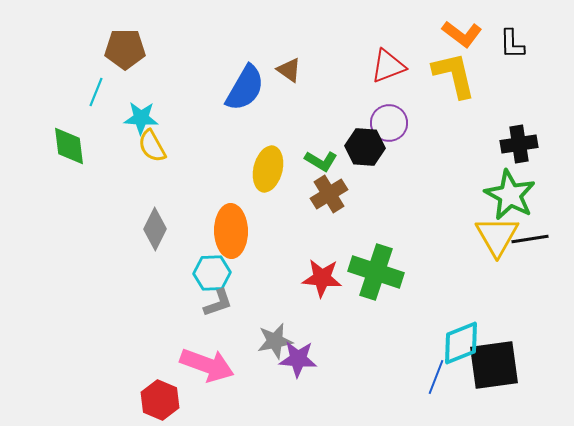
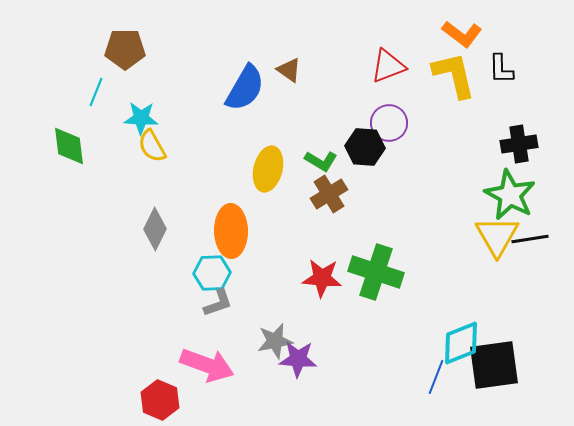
black L-shape: moved 11 px left, 25 px down
